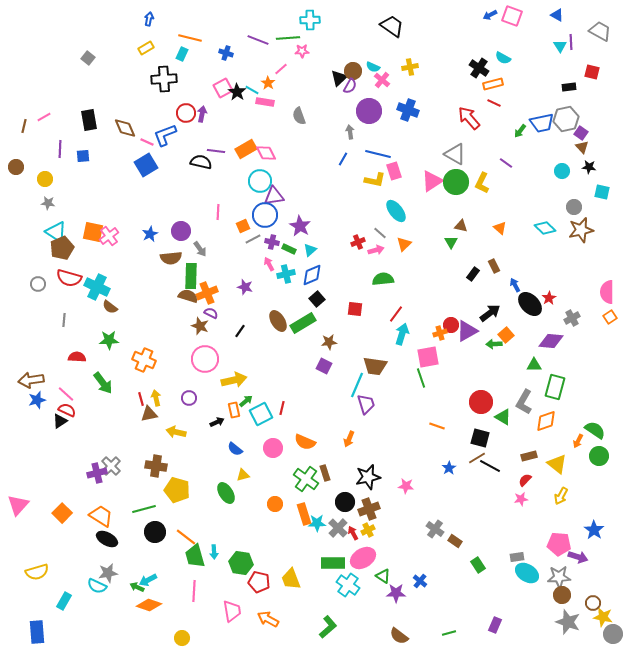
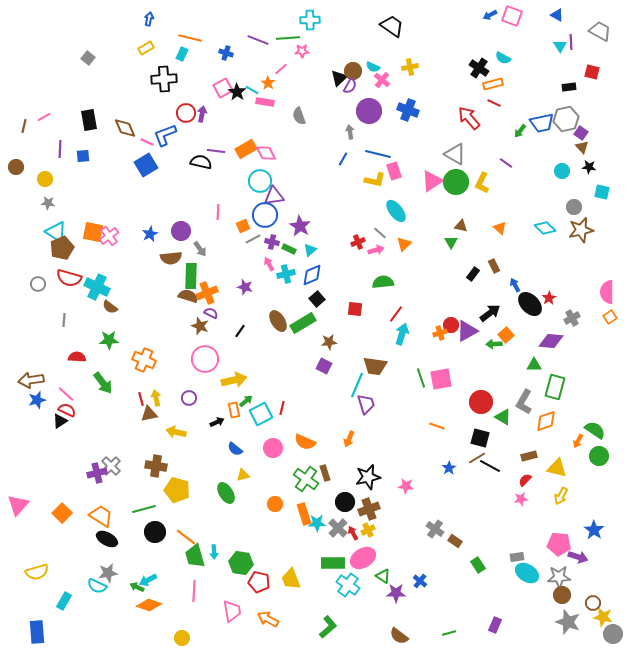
green semicircle at (383, 279): moved 3 px down
pink square at (428, 357): moved 13 px right, 22 px down
yellow triangle at (557, 464): moved 4 px down; rotated 25 degrees counterclockwise
